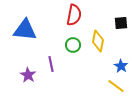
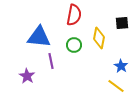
black square: moved 1 px right
blue triangle: moved 14 px right, 7 px down
yellow diamond: moved 1 px right, 3 px up
green circle: moved 1 px right
purple line: moved 3 px up
purple star: moved 1 px left, 1 px down
